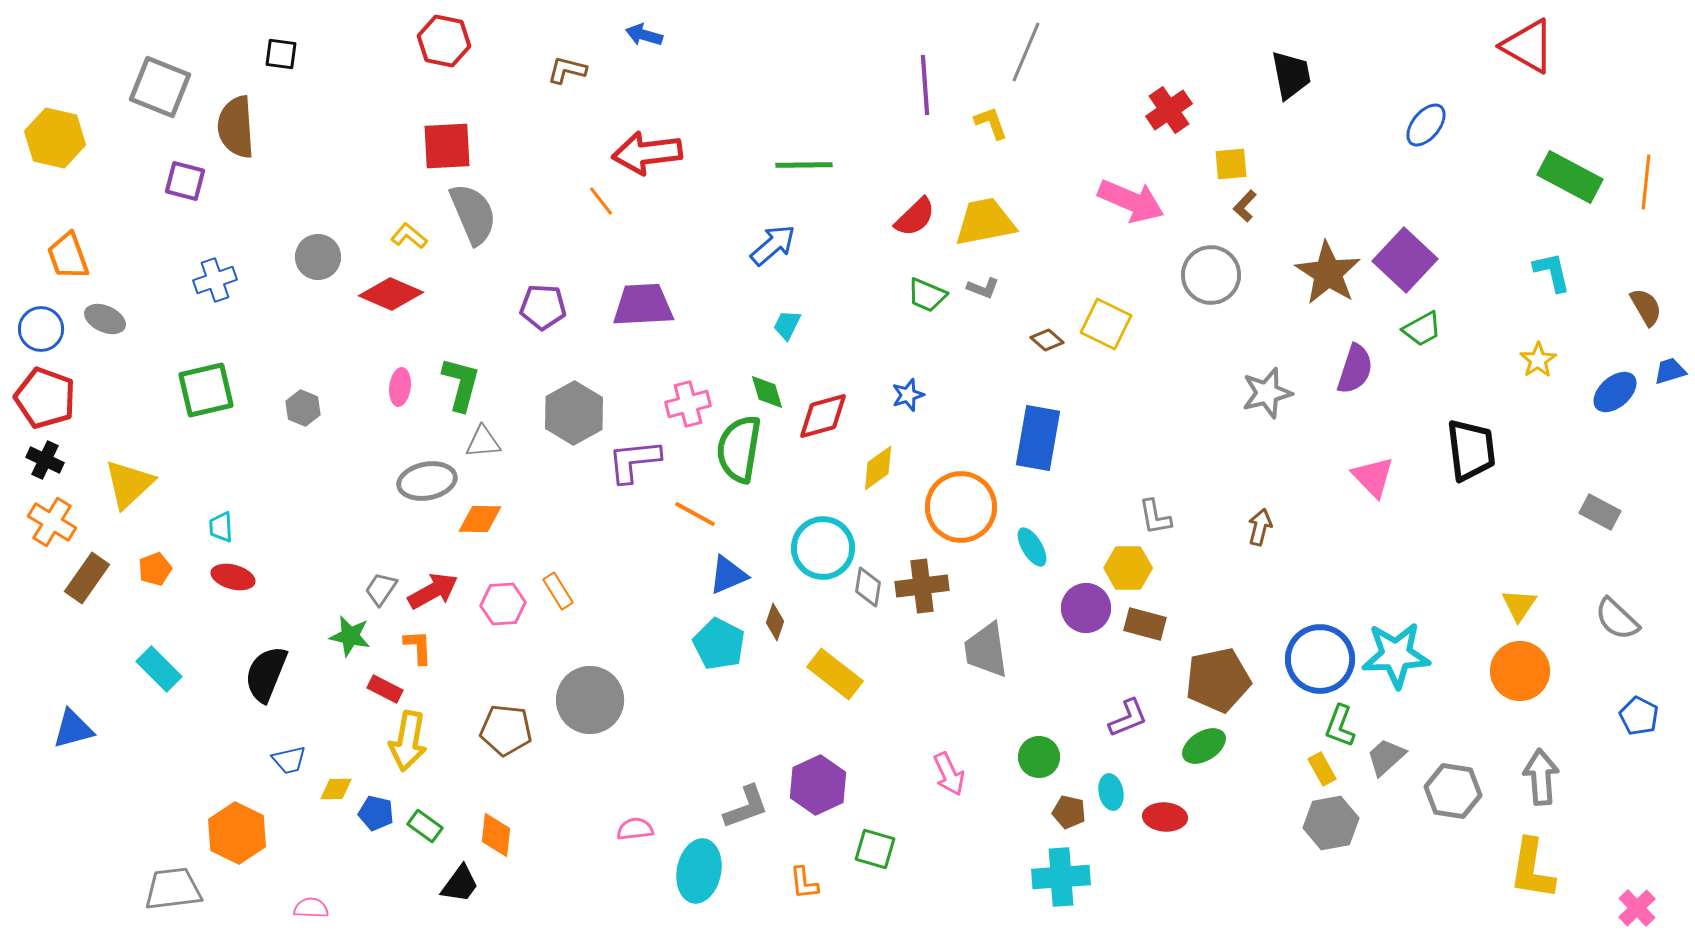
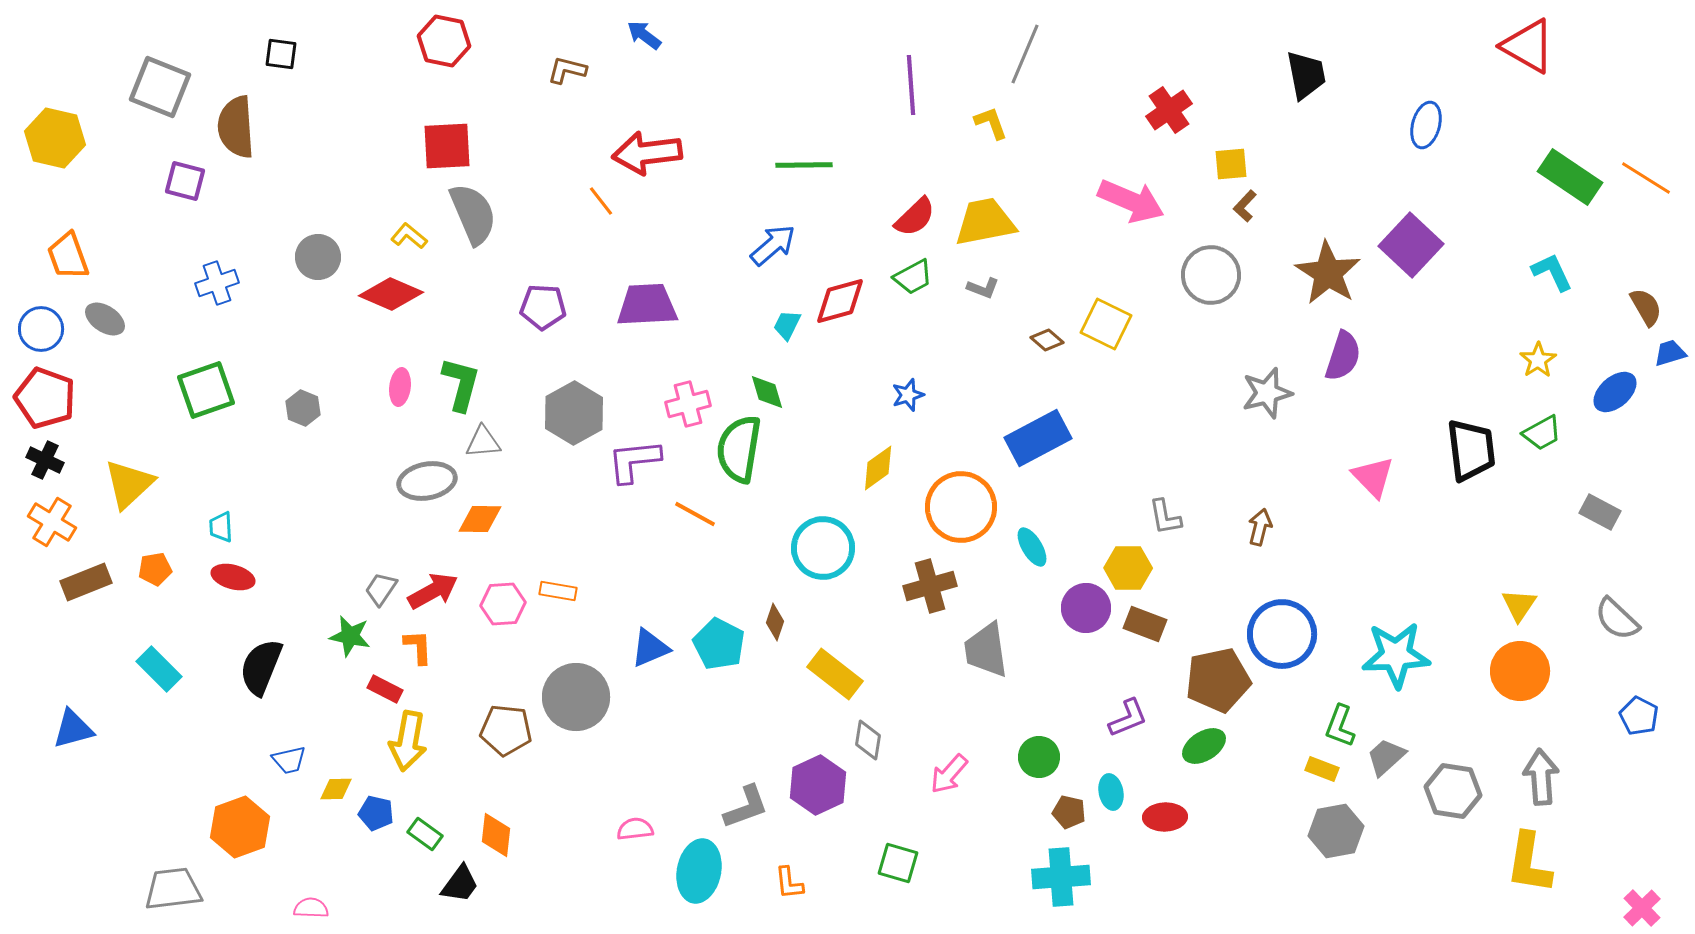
blue arrow at (644, 35): rotated 21 degrees clockwise
gray line at (1026, 52): moved 1 px left, 2 px down
black trapezoid at (1291, 75): moved 15 px right
purple line at (925, 85): moved 14 px left
blue ellipse at (1426, 125): rotated 24 degrees counterclockwise
green rectangle at (1570, 177): rotated 6 degrees clockwise
orange line at (1646, 182): moved 4 px up; rotated 64 degrees counterclockwise
purple square at (1405, 260): moved 6 px right, 15 px up
cyan L-shape at (1552, 272): rotated 12 degrees counterclockwise
blue cross at (215, 280): moved 2 px right, 3 px down
green trapezoid at (927, 295): moved 14 px left, 18 px up; rotated 51 degrees counterclockwise
purple trapezoid at (643, 305): moved 4 px right
gray ellipse at (105, 319): rotated 9 degrees clockwise
green trapezoid at (1422, 329): moved 120 px right, 104 px down
purple semicircle at (1355, 369): moved 12 px left, 13 px up
blue trapezoid at (1670, 371): moved 18 px up
green square at (206, 390): rotated 6 degrees counterclockwise
red diamond at (823, 416): moved 17 px right, 115 px up
blue rectangle at (1038, 438): rotated 52 degrees clockwise
gray L-shape at (1155, 517): moved 10 px right
orange pentagon at (155, 569): rotated 12 degrees clockwise
blue triangle at (728, 575): moved 78 px left, 73 px down
brown rectangle at (87, 578): moved 1 px left, 4 px down; rotated 33 degrees clockwise
brown cross at (922, 586): moved 8 px right; rotated 9 degrees counterclockwise
gray diamond at (868, 587): moved 153 px down
orange rectangle at (558, 591): rotated 48 degrees counterclockwise
brown rectangle at (1145, 624): rotated 6 degrees clockwise
blue circle at (1320, 659): moved 38 px left, 25 px up
black semicircle at (266, 674): moved 5 px left, 7 px up
gray circle at (590, 700): moved 14 px left, 3 px up
yellow rectangle at (1322, 769): rotated 40 degrees counterclockwise
pink arrow at (949, 774): rotated 66 degrees clockwise
red ellipse at (1165, 817): rotated 6 degrees counterclockwise
gray hexagon at (1331, 823): moved 5 px right, 8 px down
green rectangle at (425, 826): moved 8 px down
orange hexagon at (237, 833): moved 3 px right, 6 px up; rotated 14 degrees clockwise
green square at (875, 849): moved 23 px right, 14 px down
yellow L-shape at (1532, 869): moved 3 px left, 6 px up
orange L-shape at (804, 883): moved 15 px left
pink cross at (1637, 908): moved 5 px right
